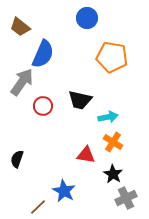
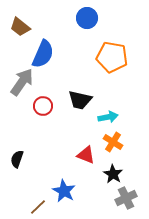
red triangle: rotated 12 degrees clockwise
